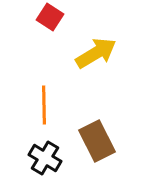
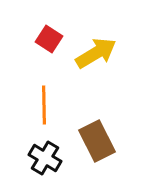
red square: moved 1 px left, 22 px down
